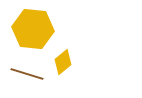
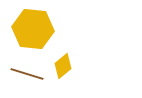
yellow diamond: moved 4 px down
